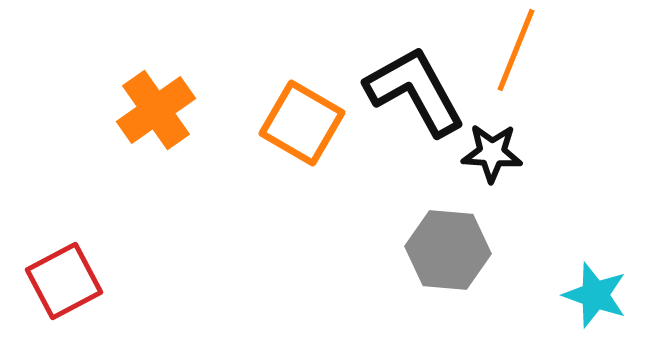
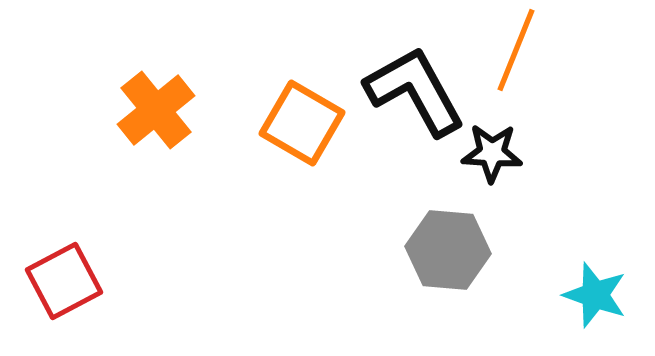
orange cross: rotated 4 degrees counterclockwise
